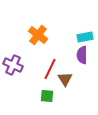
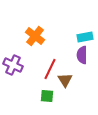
orange cross: moved 3 px left, 1 px down
brown triangle: moved 1 px down
